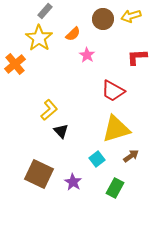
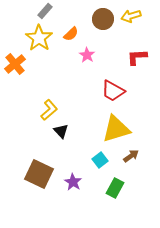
orange semicircle: moved 2 px left
cyan square: moved 3 px right, 1 px down
